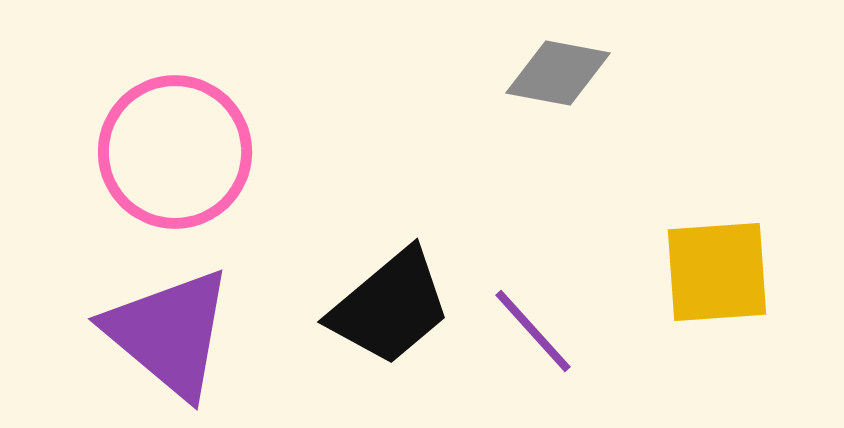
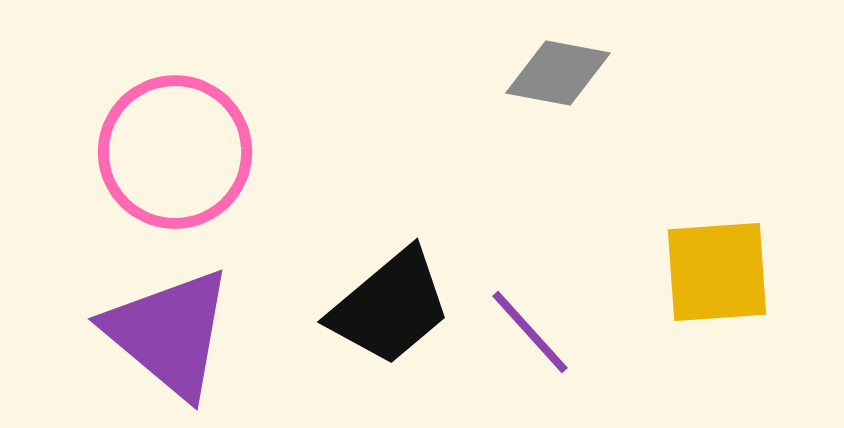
purple line: moved 3 px left, 1 px down
